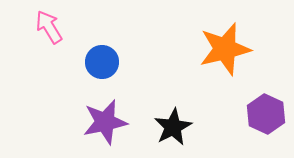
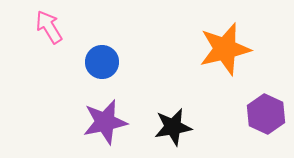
black star: rotated 18 degrees clockwise
